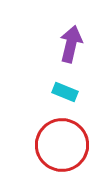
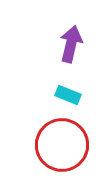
cyan rectangle: moved 3 px right, 3 px down
